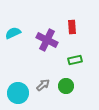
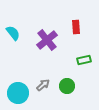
red rectangle: moved 4 px right
cyan semicircle: rotated 77 degrees clockwise
purple cross: rotated 25 degrees clockwise
green rectangle: moved 9 px right
green circle: moved 1 px right
